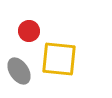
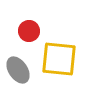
gray ellipse: moved 1 px left, 1 px up
